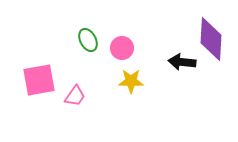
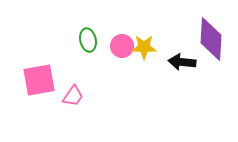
green ellipse: rotated 15 degrees clockwise
pink circle: moved 2 px up
yellow star: moved 13 px right, 34 px up
pink trapezoid: moved 2 px left
